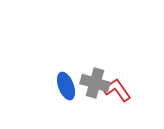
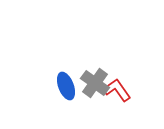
gray cross: rotated 20 degrees clockwise
